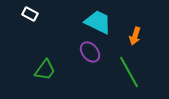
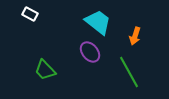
cyan trapezoid: rotated 12 degrees clockwise
green trapezoid: rotated 100 degrees clockwise
